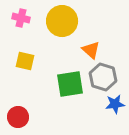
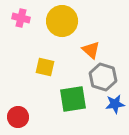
yellow square: moved 20 px right, 6 px down
green square: moved 3 px right, 15 px down
